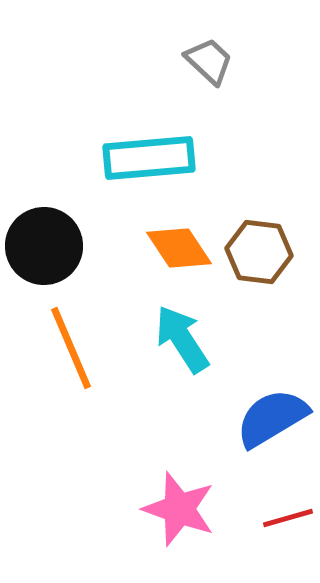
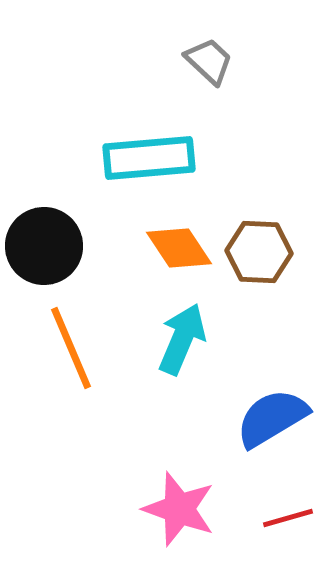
brown hexagon: rotated 4 degrees counterclockwise
cyan arrow: rotated 56 degrees clockwise
